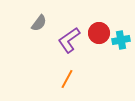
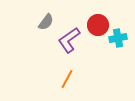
gray semicircle: moved 7 px right, 1 px up
red circle: moved 1 px left, 8 px up
cyan cross: moved 3 px left, 2 px up
